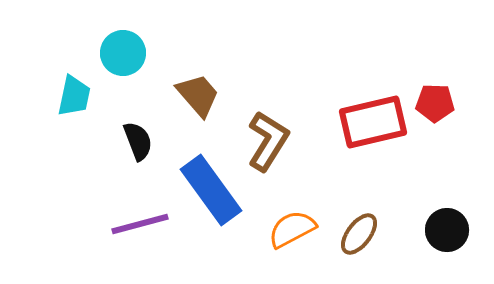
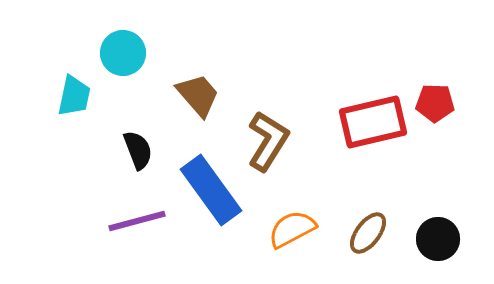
black semicircle: moved 9 px down
purple line: moved 3 px left, 3 px up
black circle: moved 9 px left, 9 px down
brown ellipse: moved 9 px right, 1 px up
